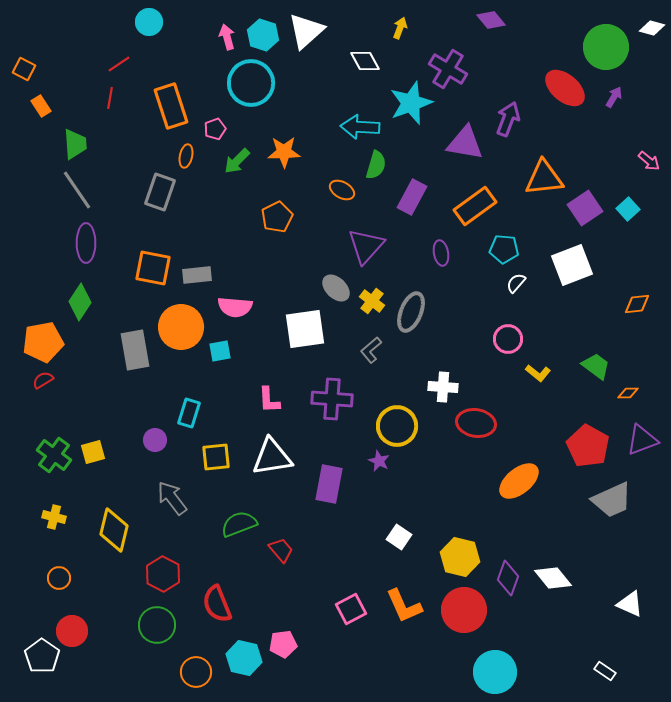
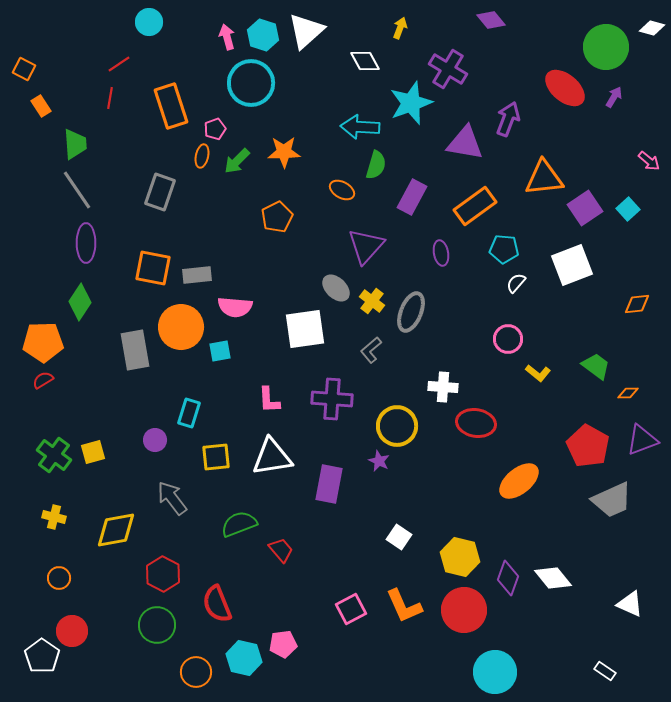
orange ellipse at (186, 156): moved 16 px right
orange pentagon at (43, 342): rotated 9 degrees clockwise
yellow diamond at (114, 530): moved 2 px right; rotated 66 degrees clockwise
